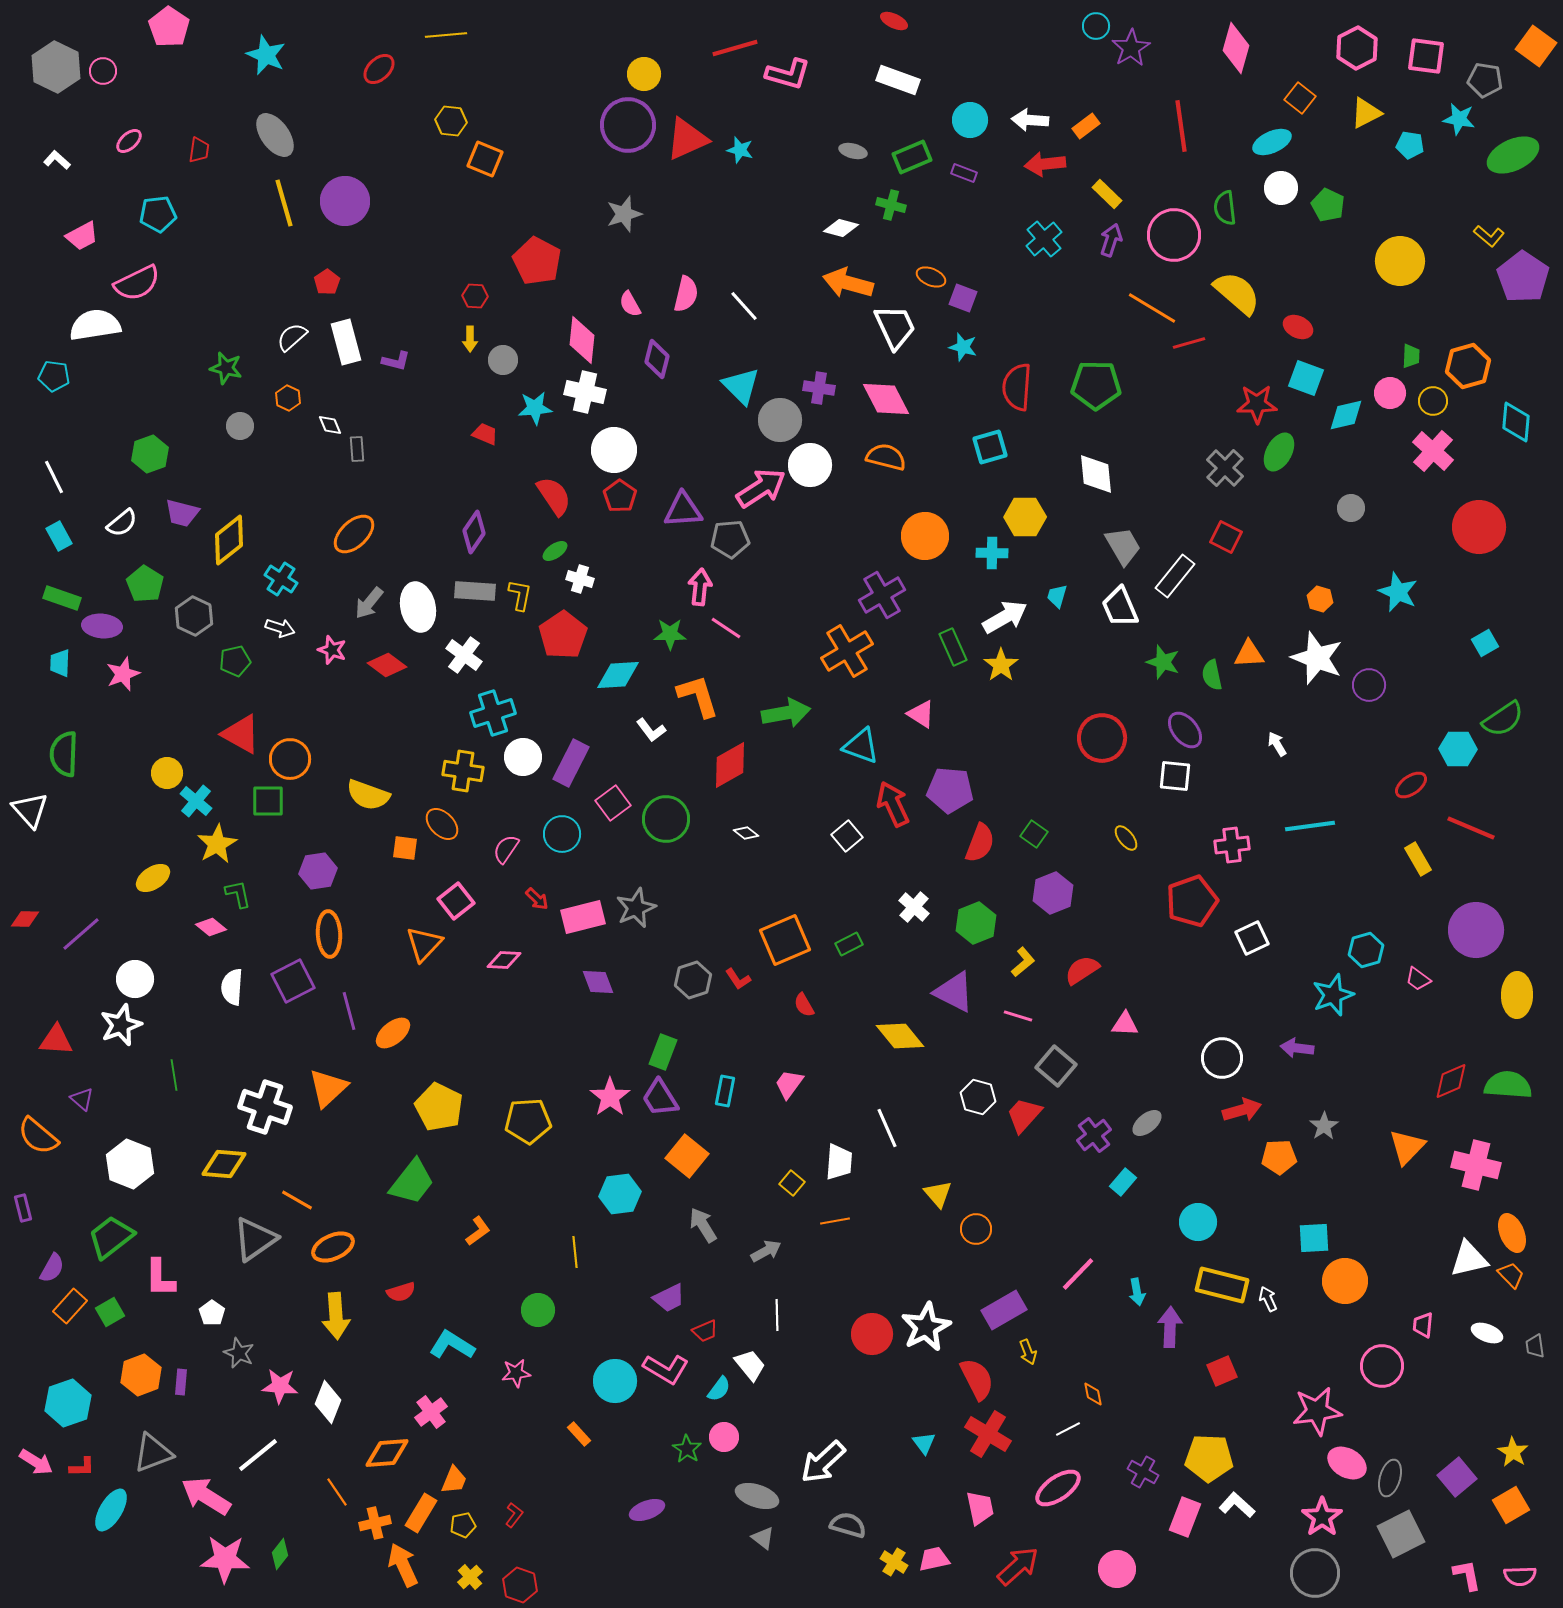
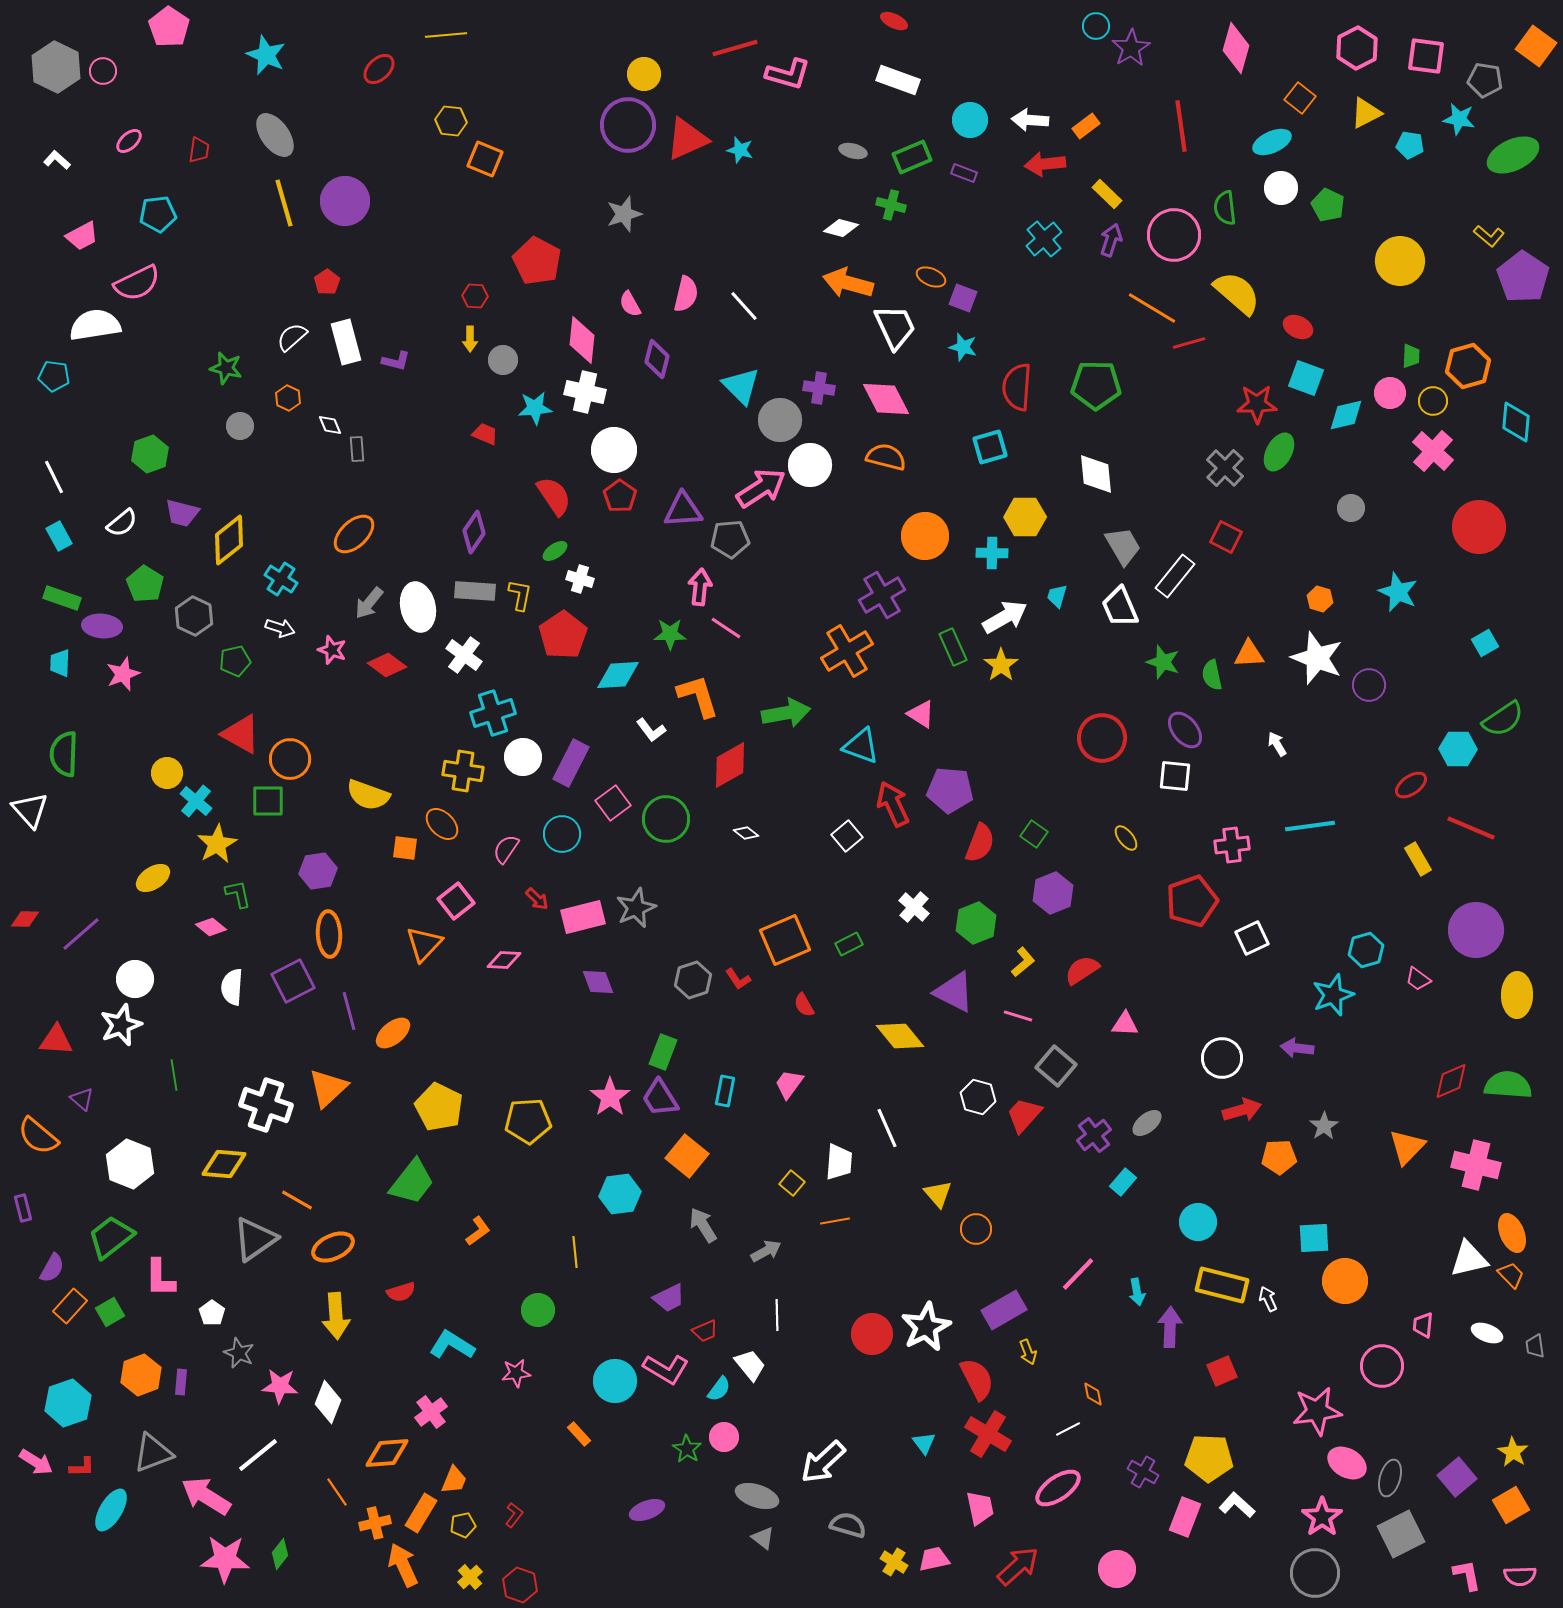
white cross at (265, 1107): moved 1 px right, 2 px up
